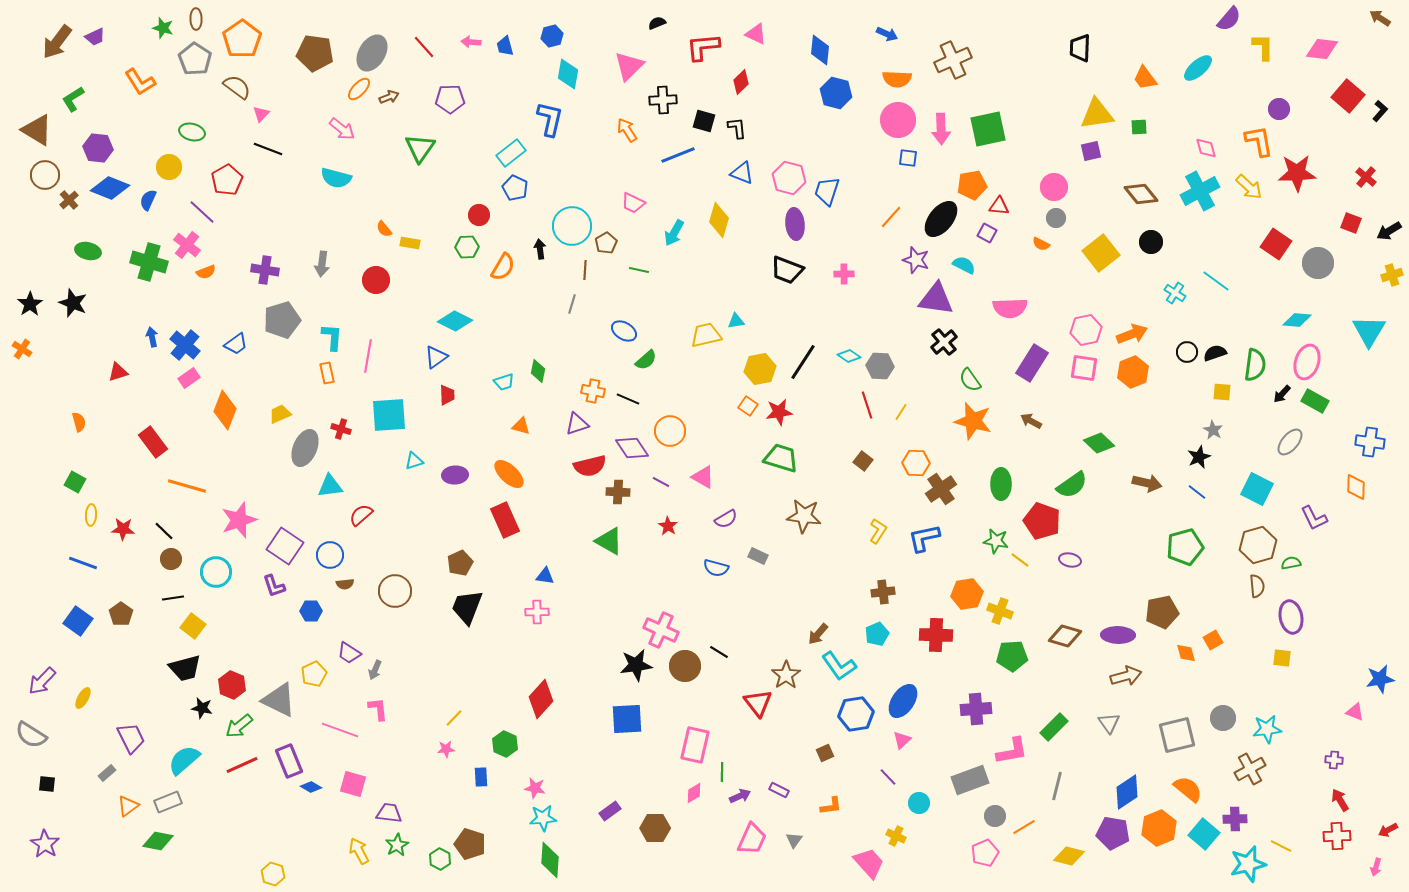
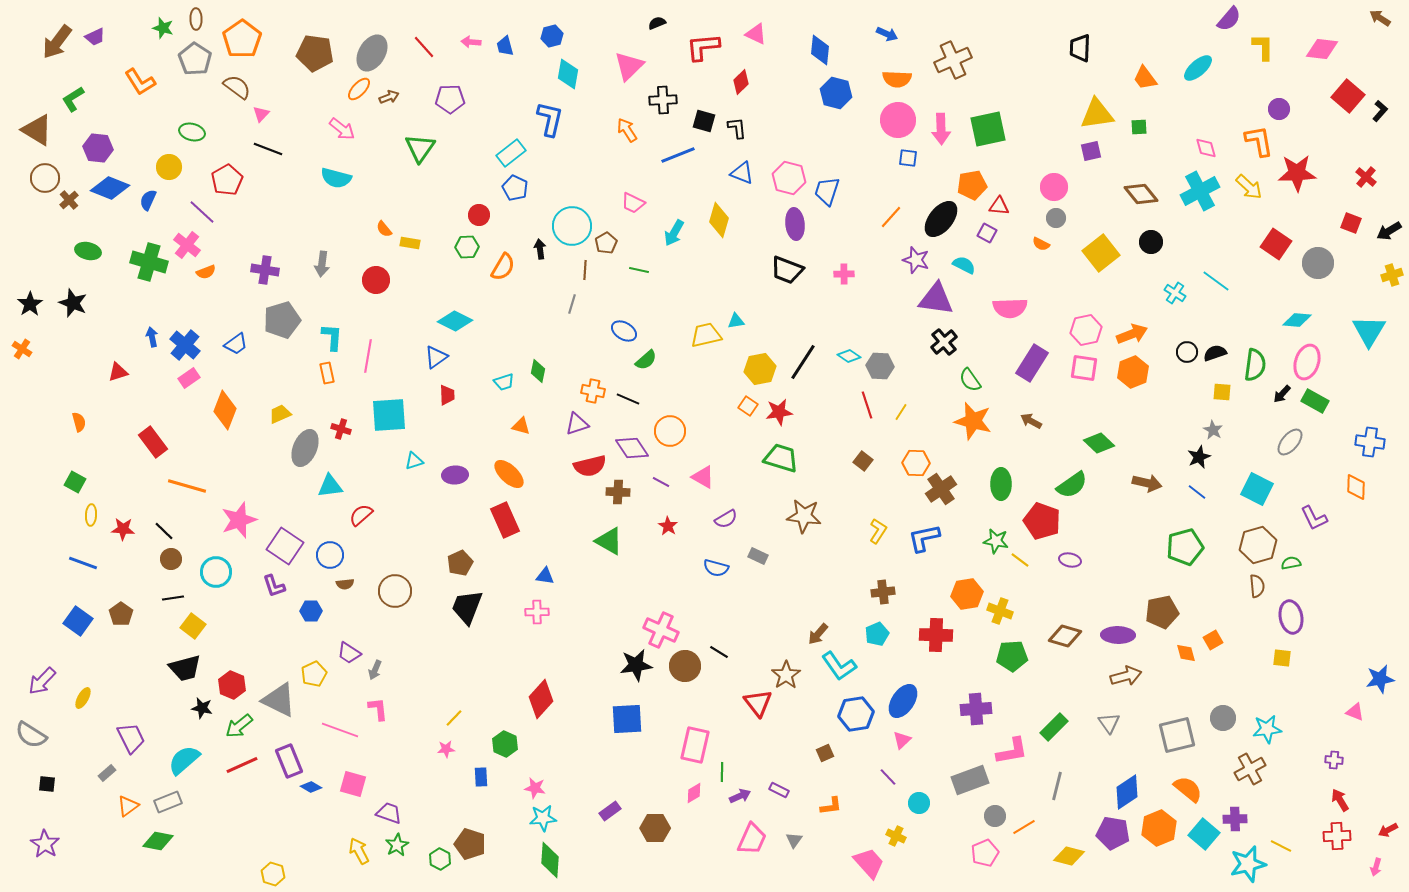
brown circle at (45, 175): moved 3 px down
purple trapezoid at (389, 813): rotated 12 degrees clockwise
